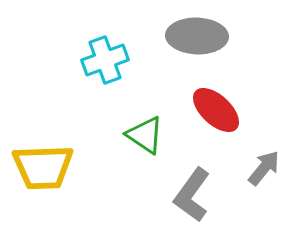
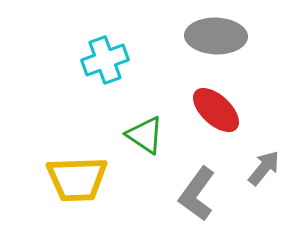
gray ellipse: moved 19 px right
yellow trapezoid: moved 34 px right, 12 px down
gray L-shape: moved 5 px right, 1 px up
